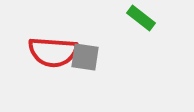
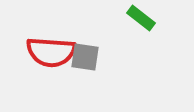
red semicircle: moved 2 px left
